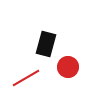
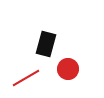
red circle: moved 2 px down
